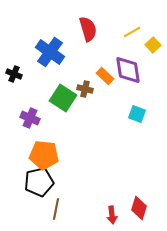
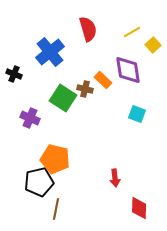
blue cross: rotated 16 degrees clockwise
orange rectangle: moved 2 px left, 4 px down
orange pentagon: moved 11 px right, 4 px down; rotated 8 degrees clockwise
red diamond: rotated 15 degrees counterclockwise
red arrow: moved 3 px right, 37 px up
